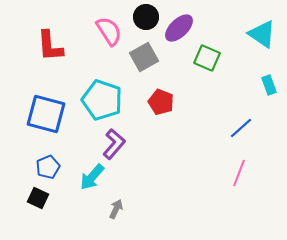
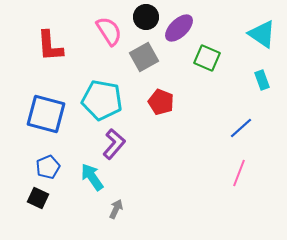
cyan rectangle: moved 7 px left, 5 px up
cyan pentagon: rotated 9 degrees counterclockwise
cyan arrow: rotated 104 degrees clockwise
